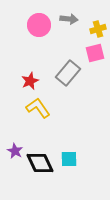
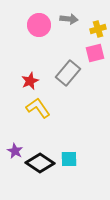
black diamond: rotated 32 degrees counterclockwise
